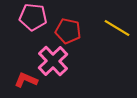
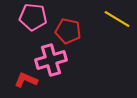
yellow line: moved 9 px up
pink cross: moved 2 px left, 1 px up; rotated 28 degrees clockwise
